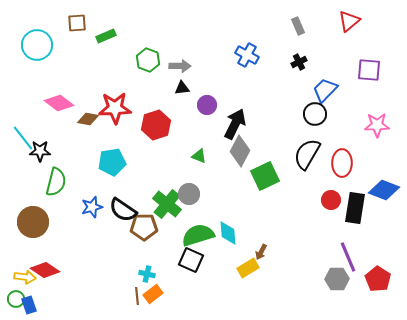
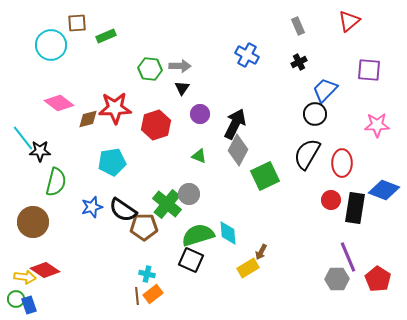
cyan circle at (37, 45): moved 14 px right
green hexagon at (148, 60): moved 2 px right, 9 px down; rotated 15 degrees counterclockwise
black triangle at (182, 88): rotated 49 degrees counterclockwise
purple circle at (207, 105): moved 7 px left, 9 px down
brown diamond at (88, 119): rotated 25 degrees counterclockwise
gray diamond at (240, 151): moved 2 px left, 1 px up
